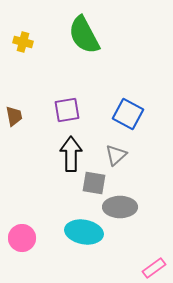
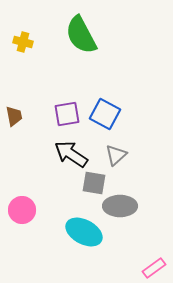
green semicircle: moved 3 px left
purple square: moved 4 px down
blue square: moved 23 px left
black arrow: rotated 56 degrees counterclockwise
gray ellipse: moved 1 px up
cyan ellipse: rotated 18 degrees clockwise
pink circle: moved 28 px up
